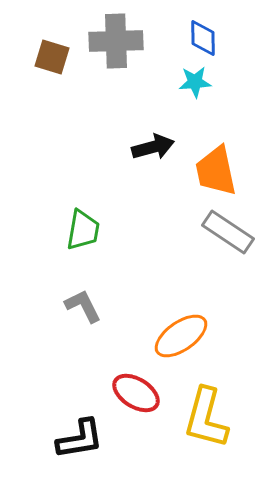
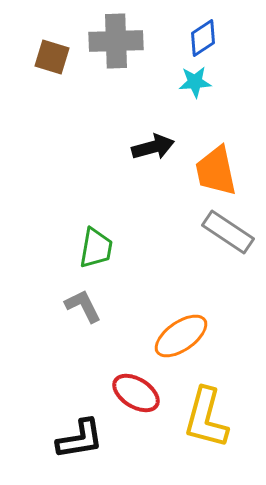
blue diamond: rotated 57 degrees clockwise
green trapezoid: moved 13 px right, 18 px down
